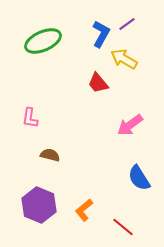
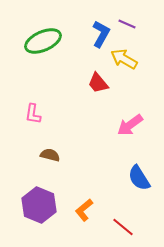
purple line: rotated 60 degrees clockwise
pink L-shape: moved 3 px right, 4 px up
